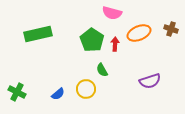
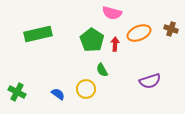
blue semicircle: rotated 104 degrees counterclockwise
